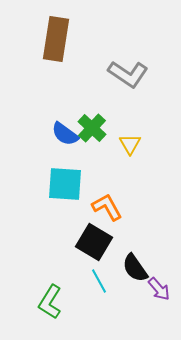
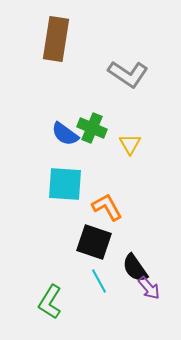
green cross: rotated 20 degrees counterclockwise
black square: rotated 12 degrees counterclockwise
purple arrow: moved 10 px left, 1 px up
